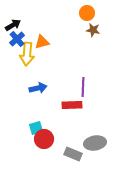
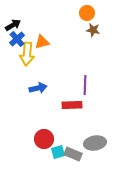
purple line: moved 2 px right, 2 px up
cyan square: moved 22 px right, 24 px down
